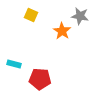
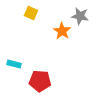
yellow square: moved 2 px up
red pentagon: moved 2 px down
